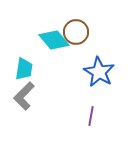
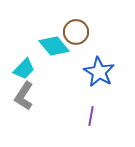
cyan diamond: moved 6 px down
cyan trapezoid: rotated 35 degrees clockwise
gray L-shape: rotated 12 degrees counterclockwise
